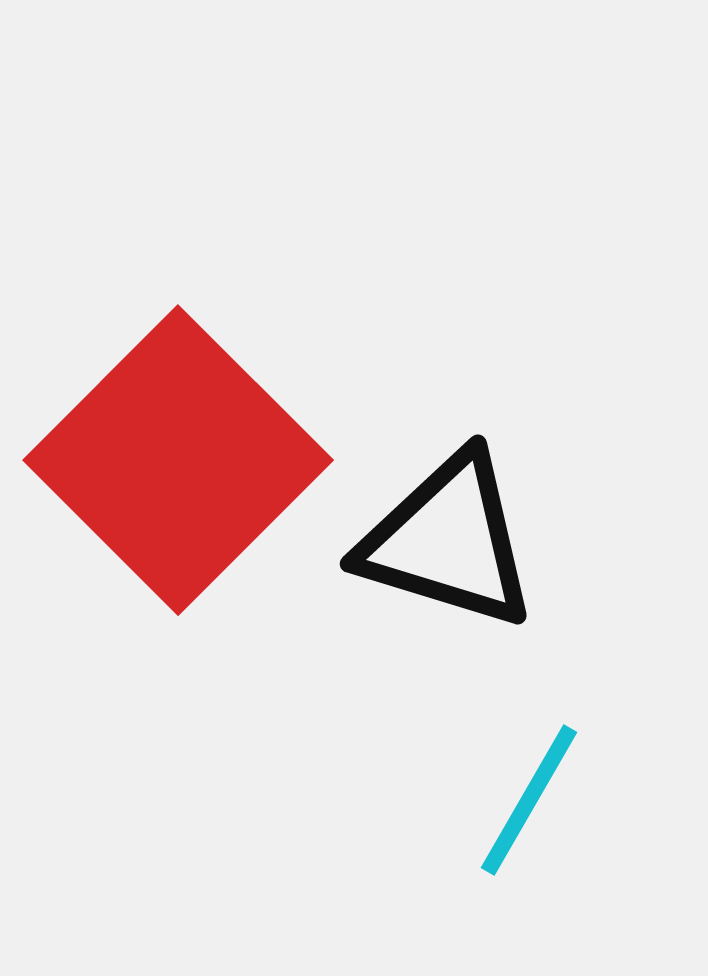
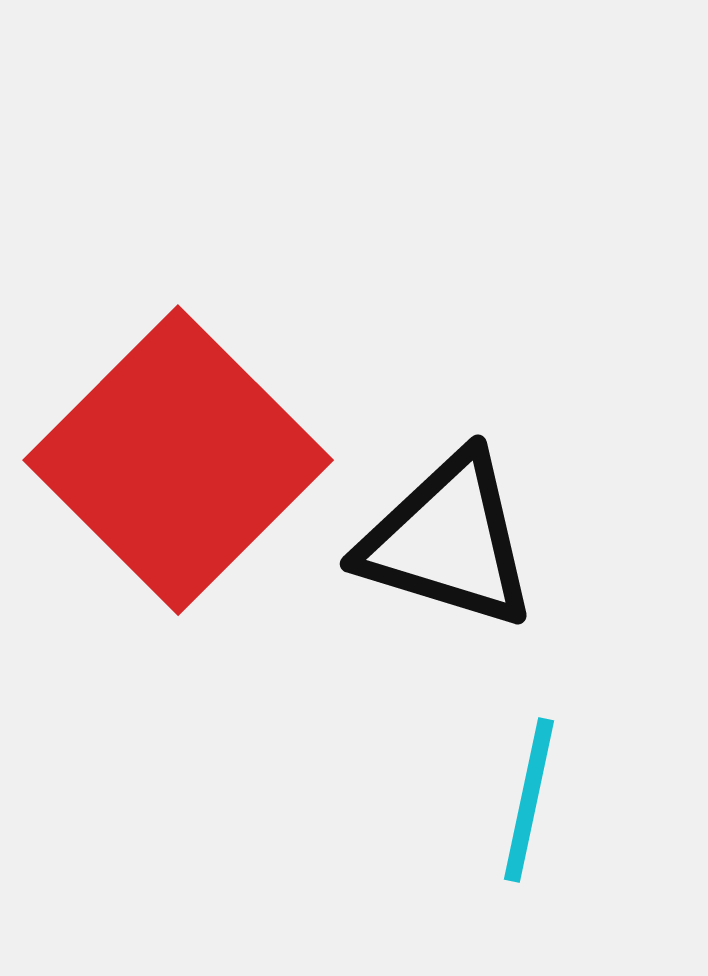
cyan line: rotated 18 degrees counterclockwise
